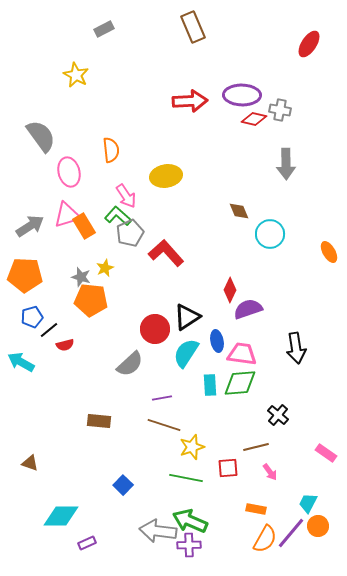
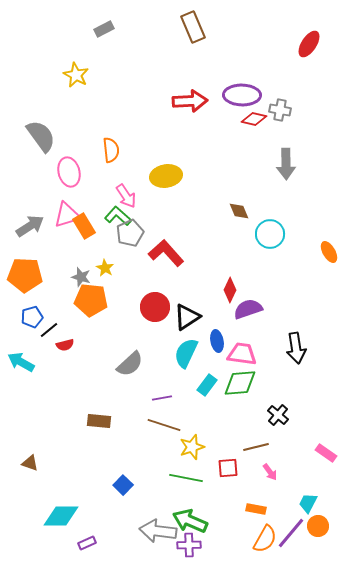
yellow star at (105, 268): rotated 18 degrees counterclockwise
red circle at (155, 329): moved 22 px up
cyan semicircle at (186, 353): rotated 8 degrees counterclockwise
cyan rectangle at (210, 385): moved 3 px left; rotated 40 degrees clockwise
